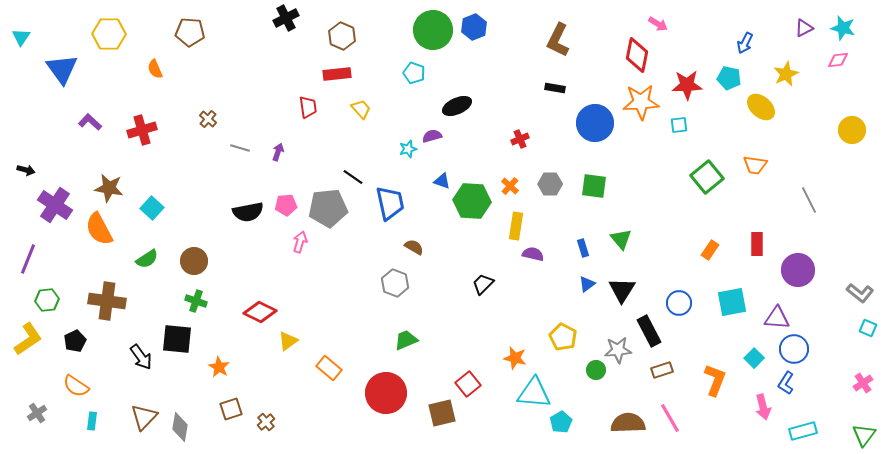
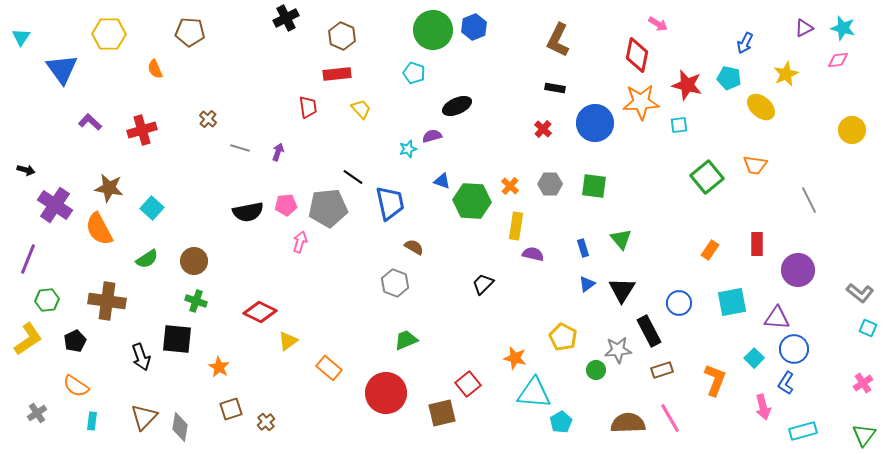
red star at (687, 85): rotated 16 degrees clockwise
red cross at (520, 139): moved 23 px right, 10 px up; rotated 24 degrees counterclockwise
black arrow at (141, 357): rotated 16 degrees clockwise
